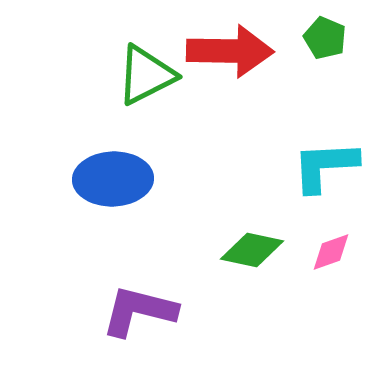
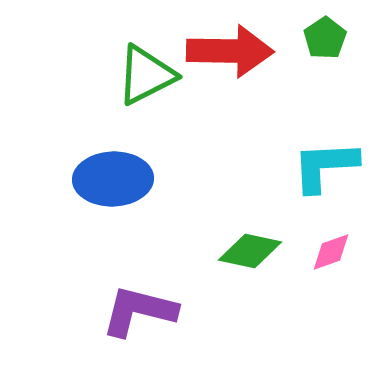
green pentagon: rotated 15 degrees clockwise
green diamond: moved 2 px left, 1 px down
